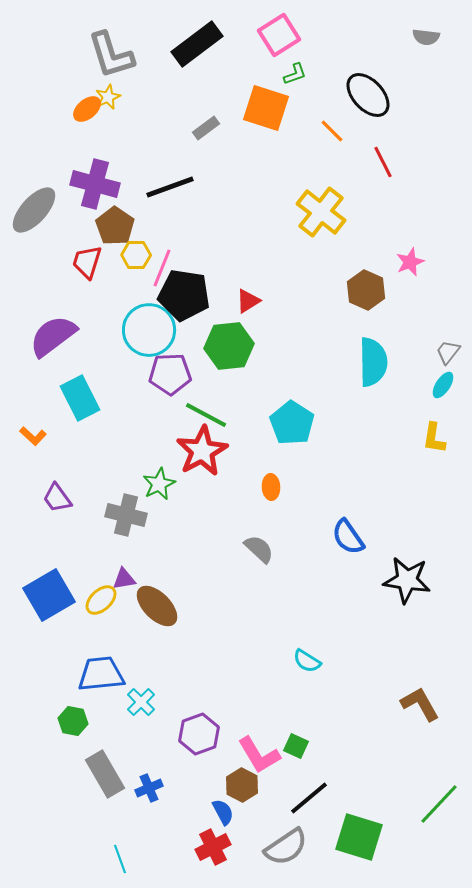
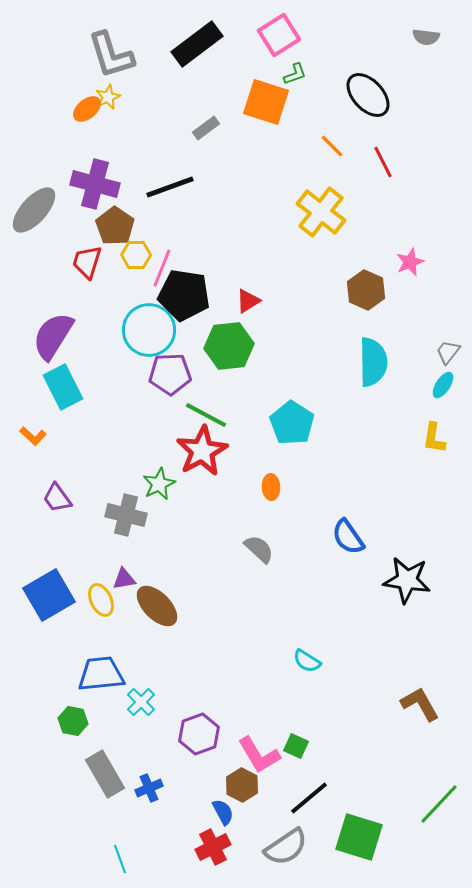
orange square at (266, 108): moved 6 px up
orange line at (332, 131): moved 15 px down
purple semicircle at (53, 336): rotated 21 degrees counterclockwise
cyan rectangle at (80, 398): moved 17 px left, 11 px up
yellow ellipse at (101, 600): rotated 72 degrees counterclockwise
